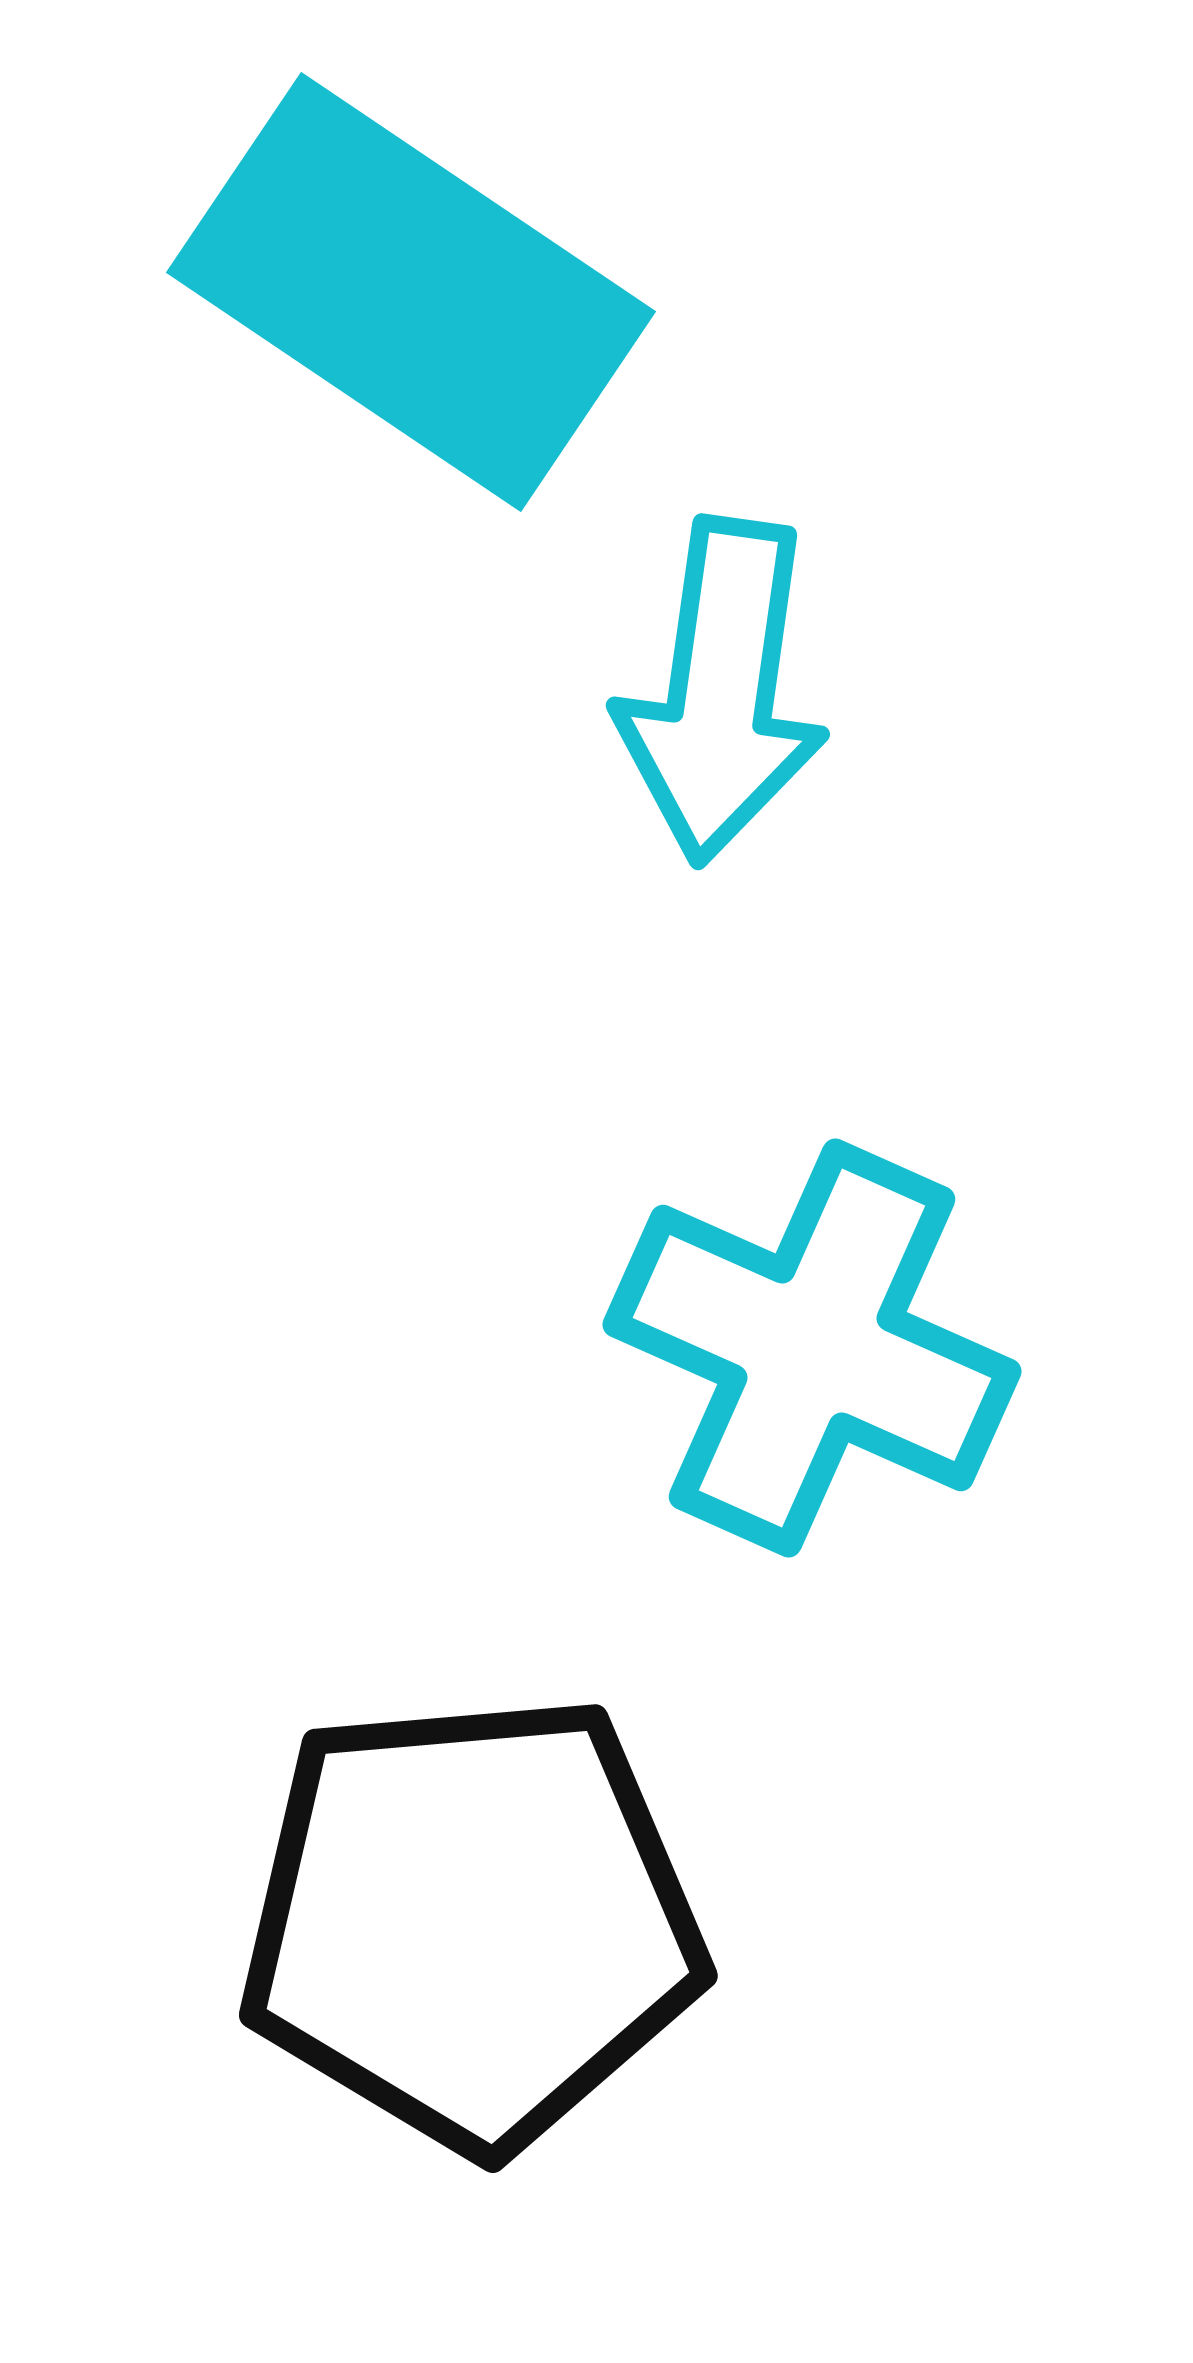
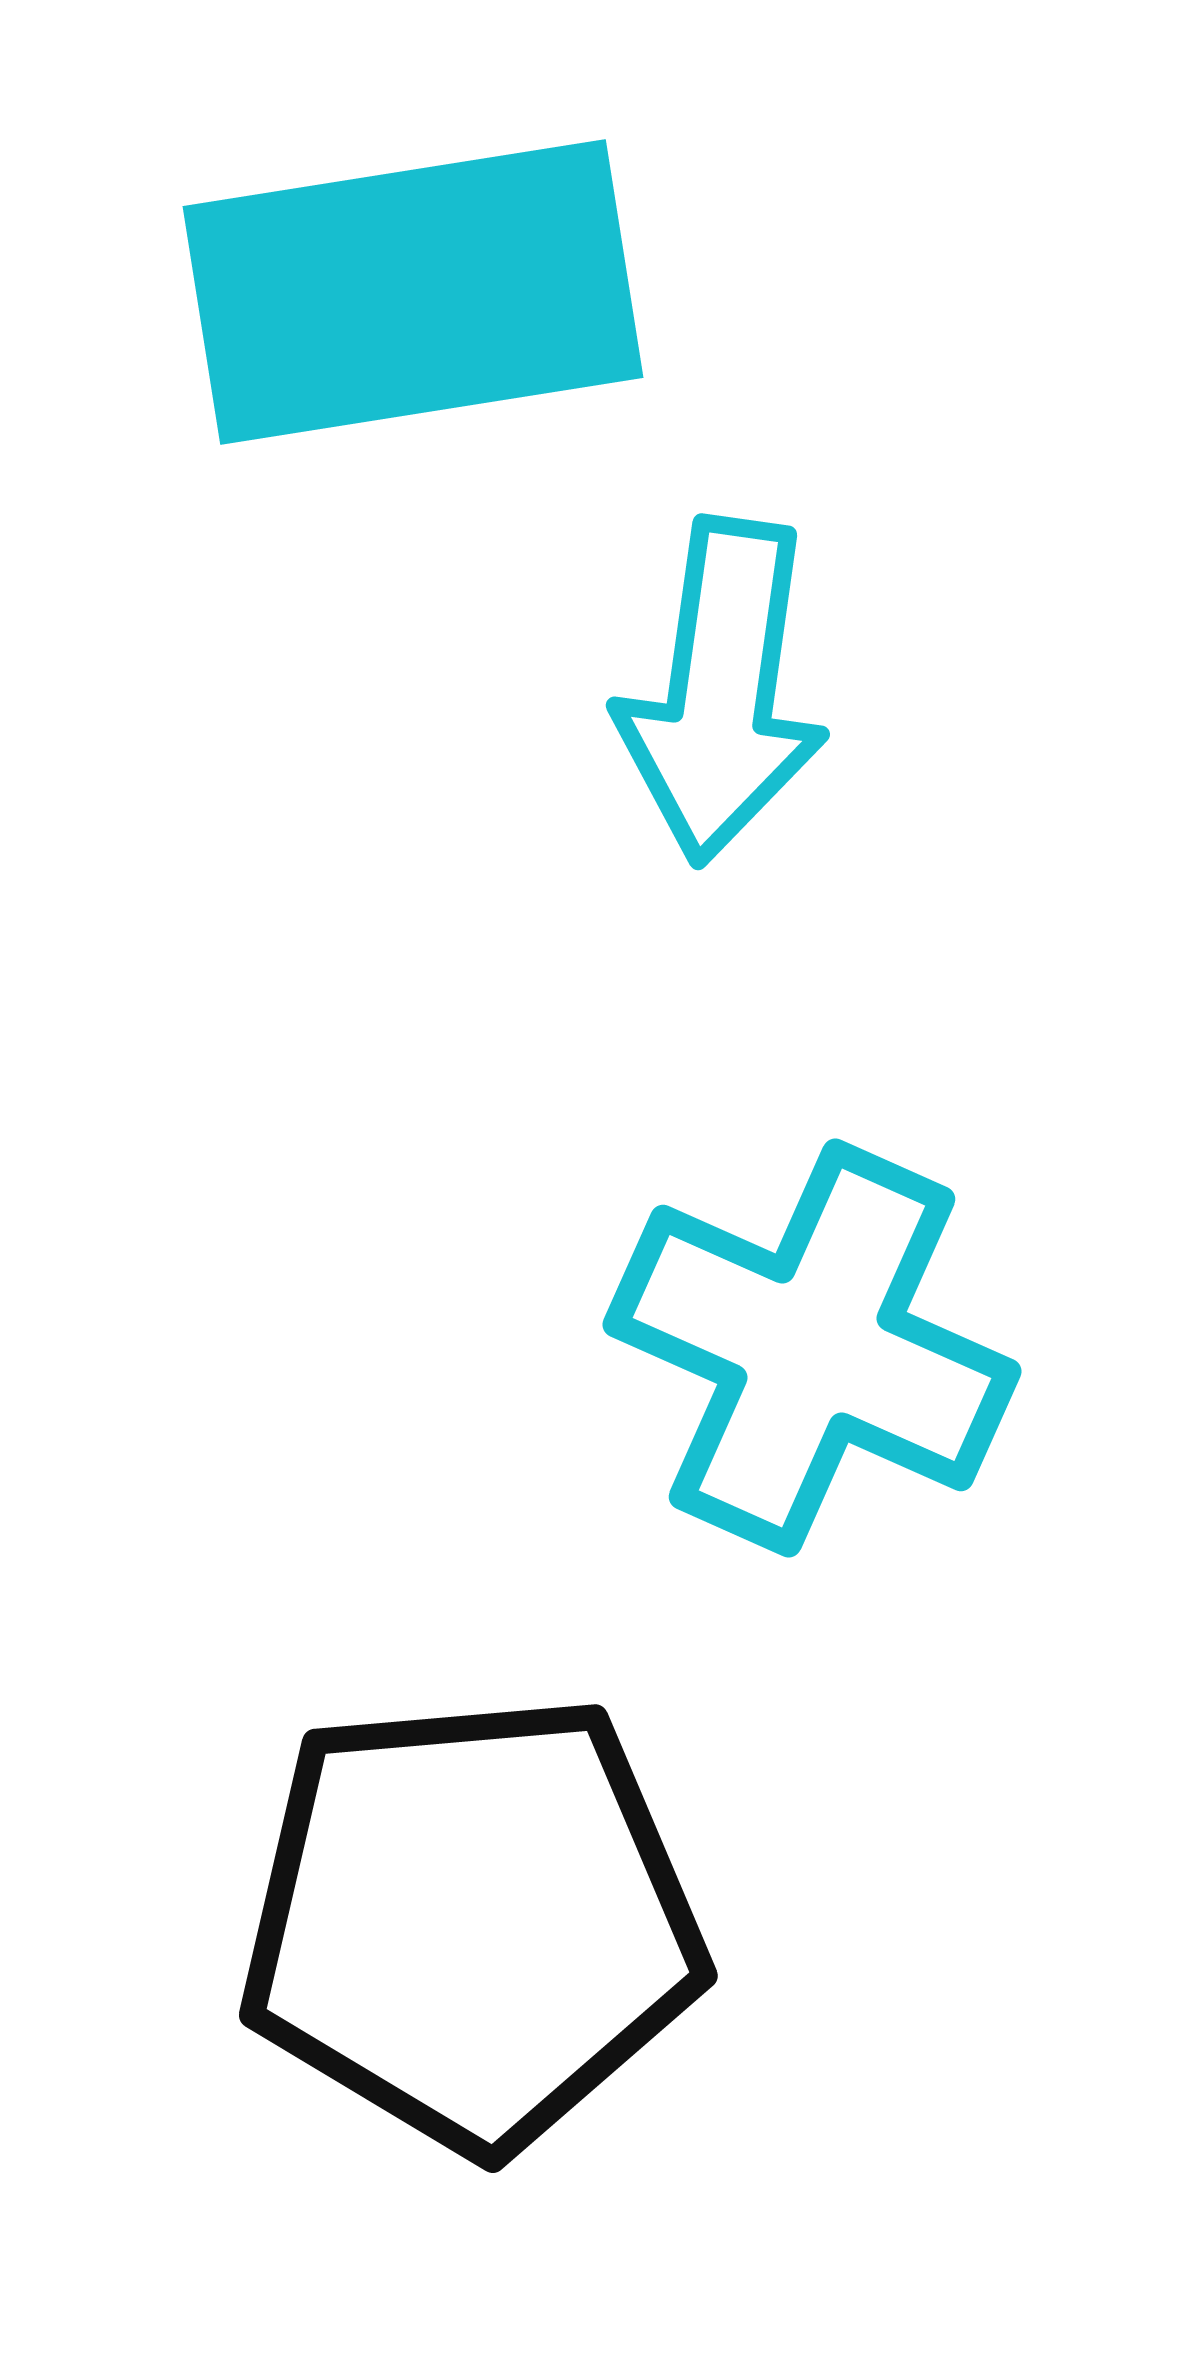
cyan rectangle: moved 2 px right; rotated 43 degrees counterclockwise
